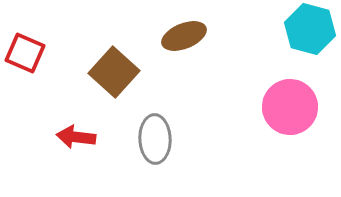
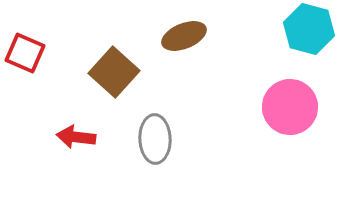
cyan hexagon: moved 1 px left
